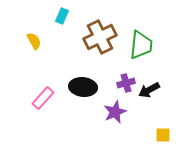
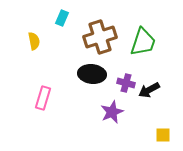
cyan rectangle: moved 2 px down
brown cross: rotated 8 degrees clockwise
yellow semicircle: rotated 18 degrees clockwise
green trapezoid: moved 2 px right, 3 px up; rotated 12 degrees clockwise
purple cross: rotated 30 degrees clockwise
black ellipse: moved 9 px right, 13 px up
pink rectangle: rotated 25 degrees counterclockwise
purple star: moved 3 px left
